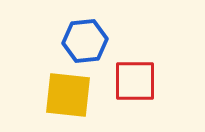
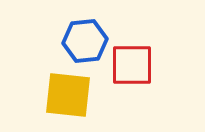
red square: moved 3 px left, 16 px up
